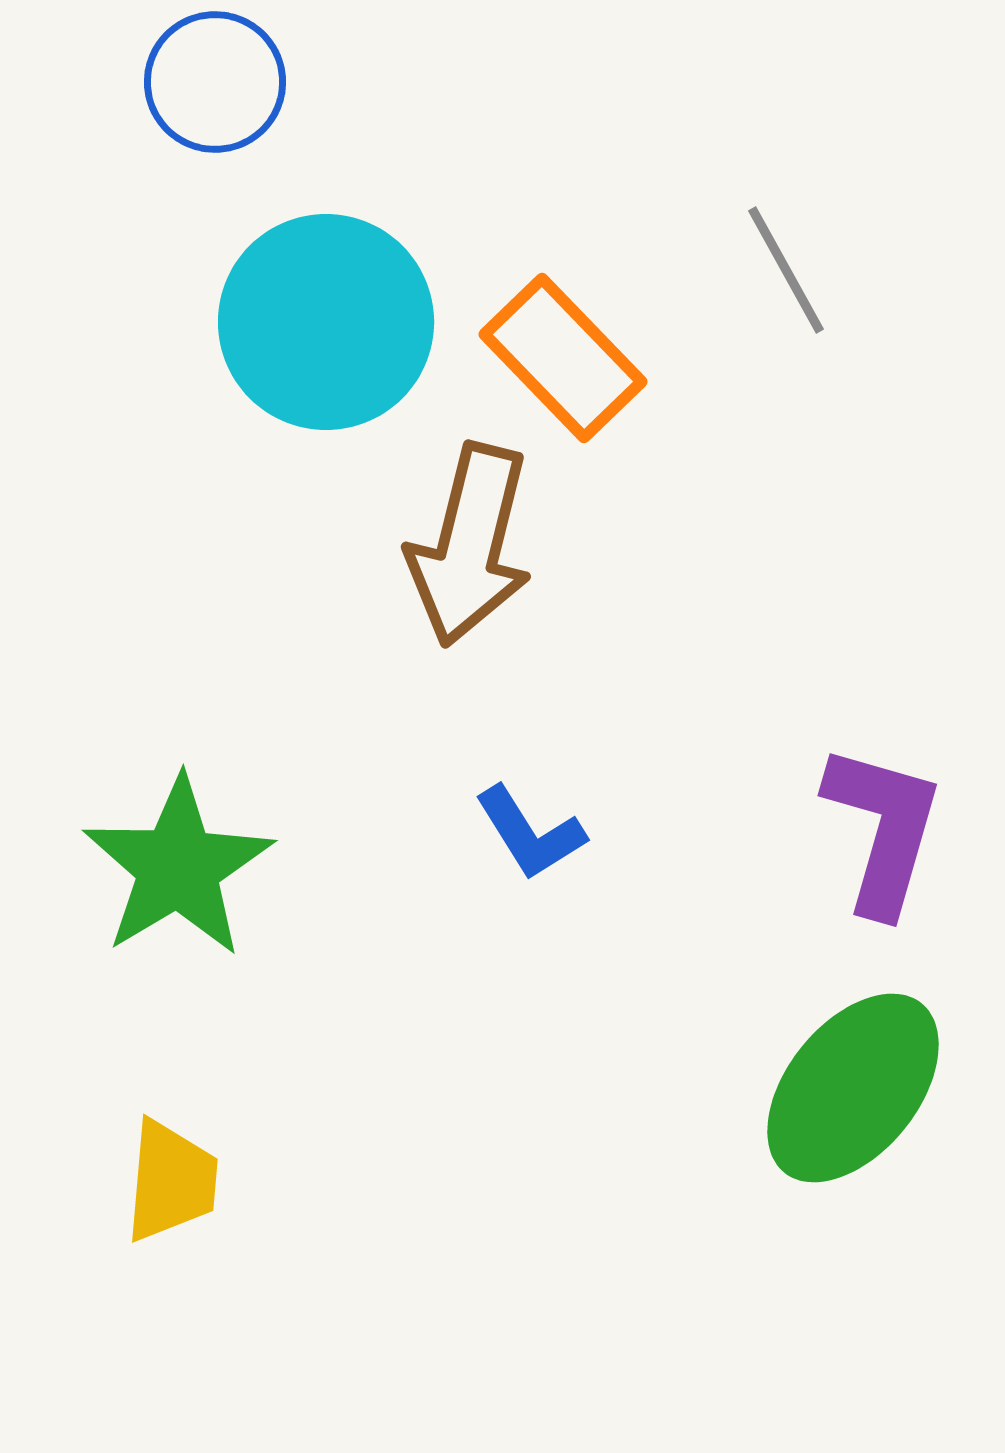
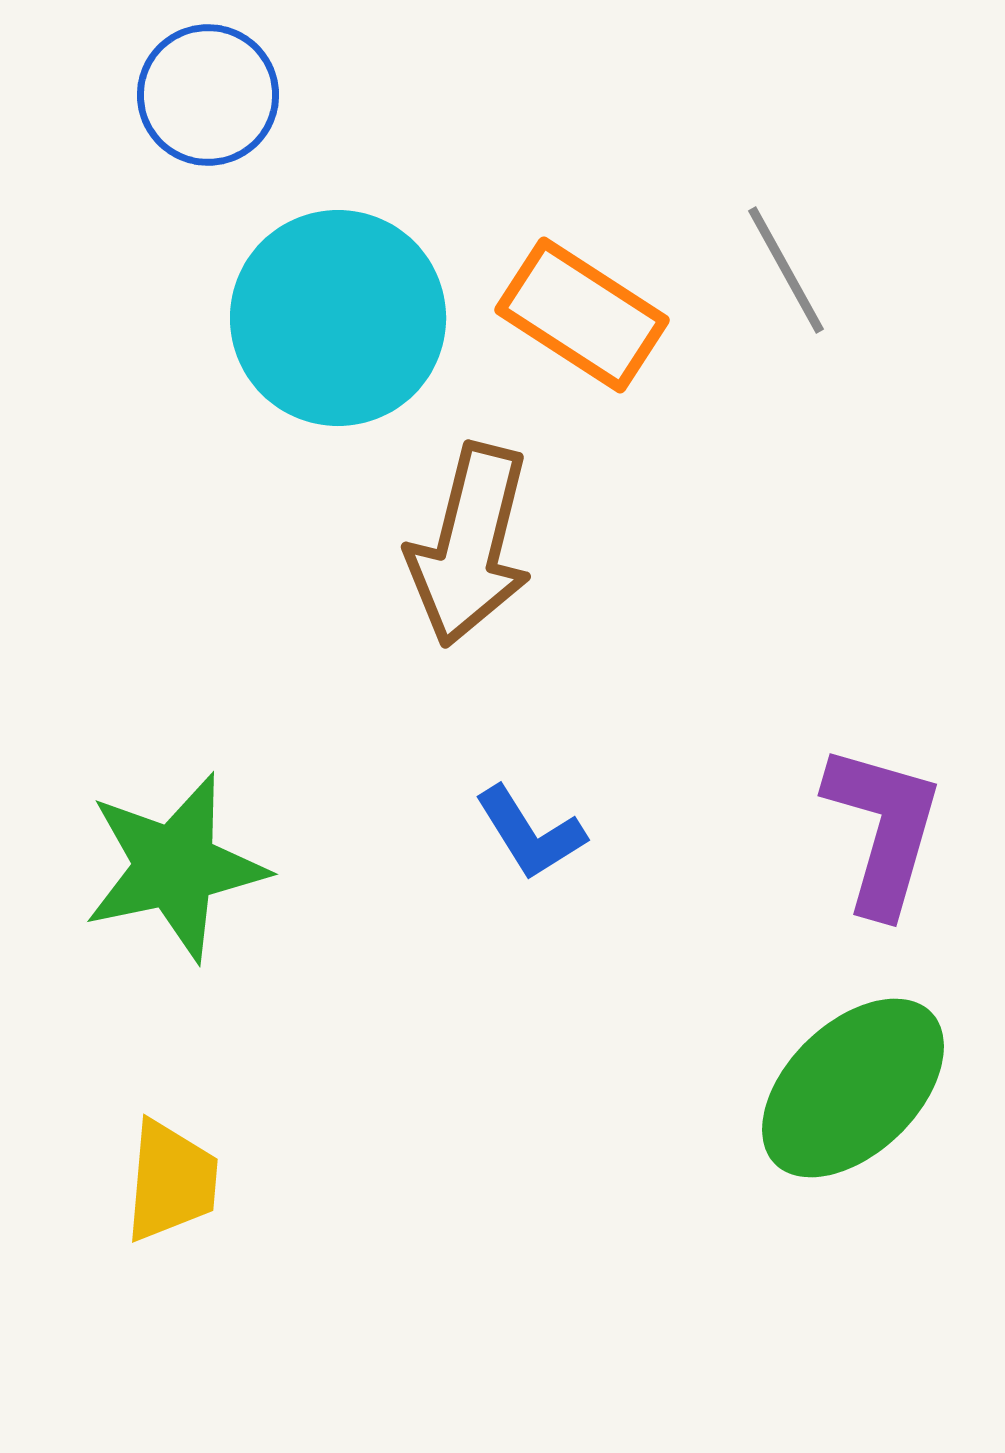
blue circle: moved 7 px left, 13 px down
cyan circle: moved 12 px right, 4 px up
orange rectangle: moved 19 px right, 43 px up; rotated 13 degrees counterclockwise
green star: moved 3 px left; rotated 19 degrees clockwise
green ellipse: rotated 7 degrees clockwise
